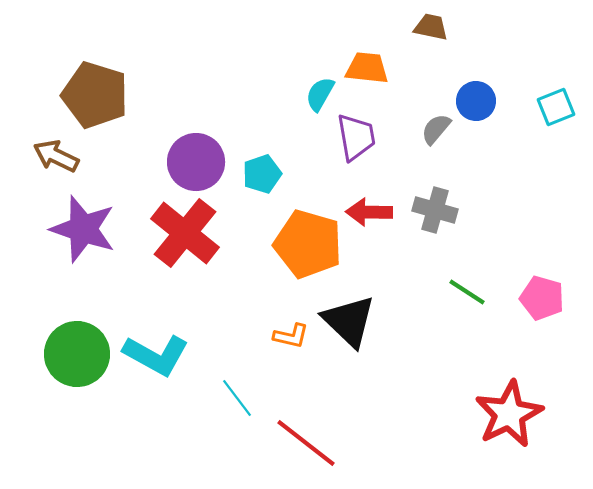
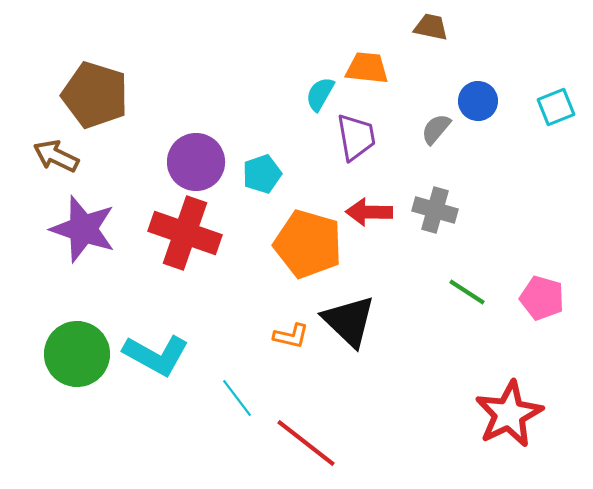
blue circle: moved 2 px right
red cross: rotated 20 degrees counterclockwise
